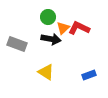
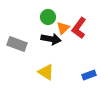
red L-shape: rotated 80 degrees counterclockwise
